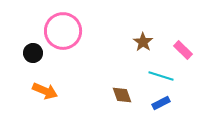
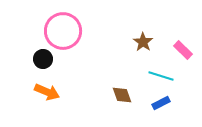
black circle: moved 10 px right, 6 px down
orange arrow: moved 2 px right, 1 px down
